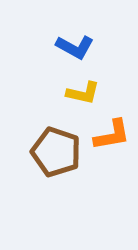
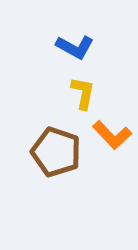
yellow L-shape: rotated 92 degrees counterclockwise
orange L-shape: rotated 57 degrees clockwise
